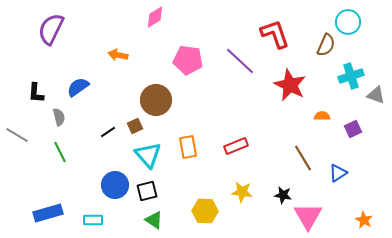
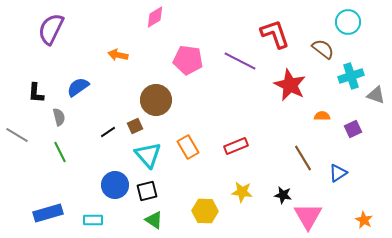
brown semicircle: moved 3 px left, 4 px down; rotated 75 degrees counterclockwise
purple line: rotated 16 degrees counterclockwise
orange rectangle: rotated 20 degrees counterclockwise
